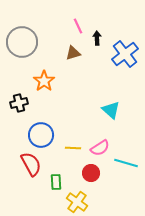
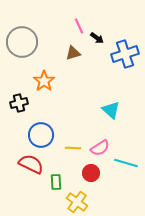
pink line: moved 1 px right
black arrow: rotated 128 degrees clockwise
blue cross: rotated 20 degrees clockwise
red semicircle: rotated 35 degrees counterclockwise
